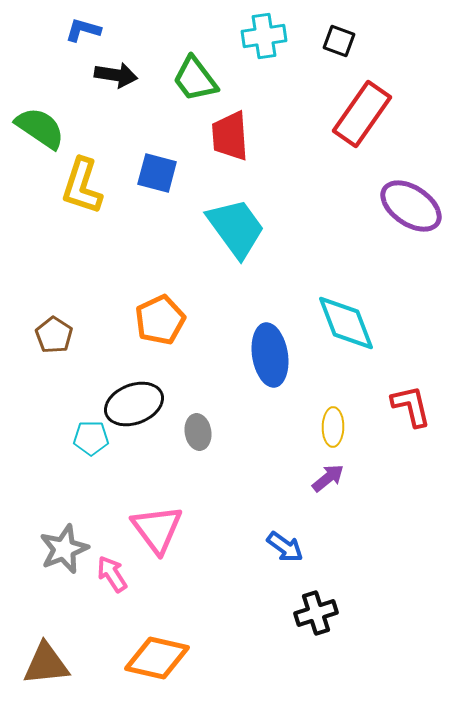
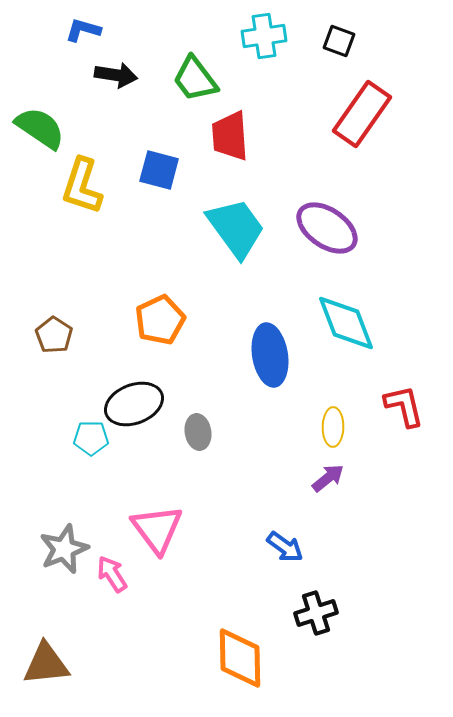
blue square: moved 2 px right, 3 px up
purple ellipse: moved 84 px left, 22 px down
red L-shape: moved 7 px left
orange diamond: moved 83 px right; rotated 76 degrees clockwise
